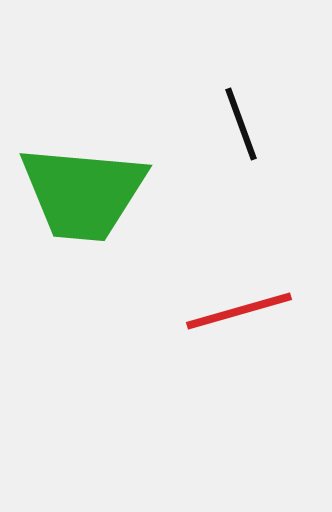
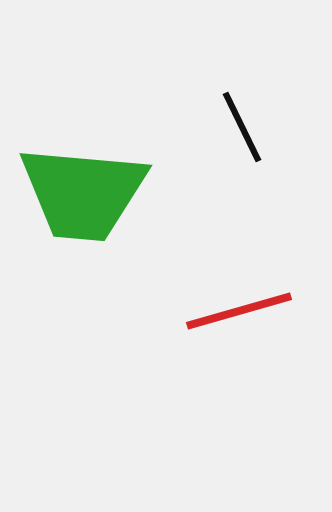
black line: moved 1 px right, 3 px down; rotated 6 degrees counterclockwise
